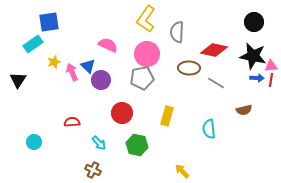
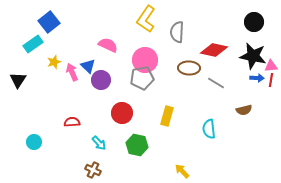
blue square: rotated 30 degrees counterclockwise
pink circle: moved 2 px left, 6 px down
